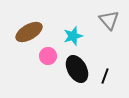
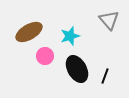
cyan star: moved 3 px left
pink circle: moved 3 px left
